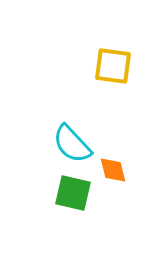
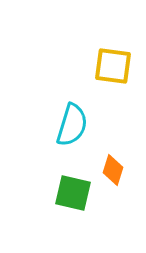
cyan semicircle: moved 19 px up; rotated 120 degrees counterclockwise
orange diamond: rotated 32 degrees clockwise
